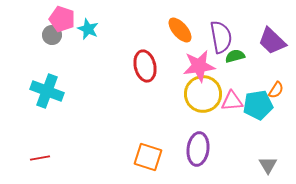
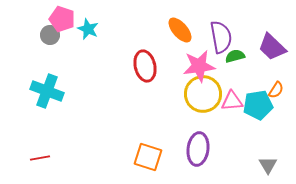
gray circle: moved 2 px left
purple trapezoid: moved 6 px down
